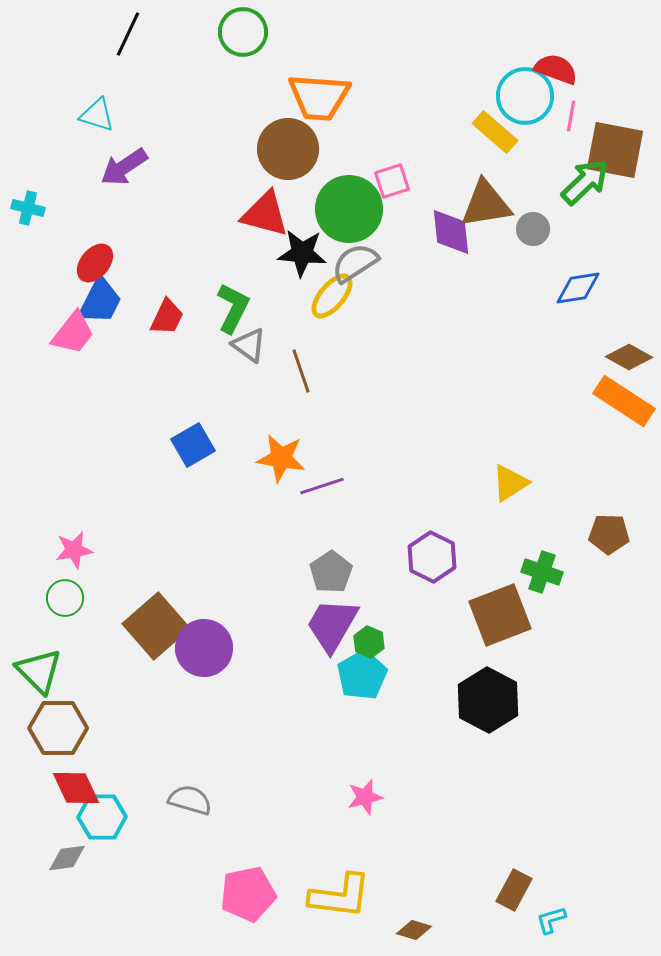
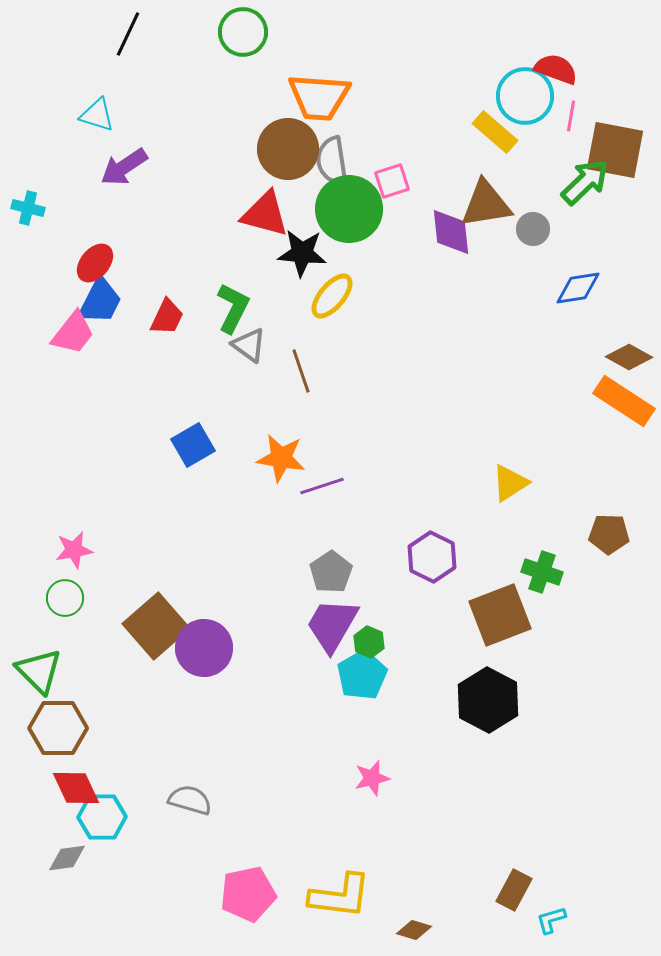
gray semicircle at (355, 263): moved 23 px left, 102 px up; rotated 66 degrees counterclockwise
pink star at (365, 797): moved 7 px right, 19 px up
